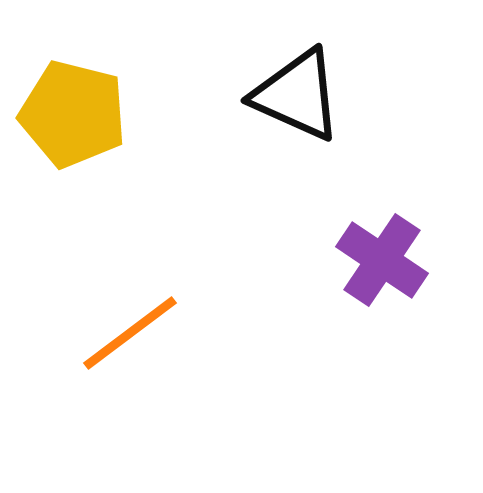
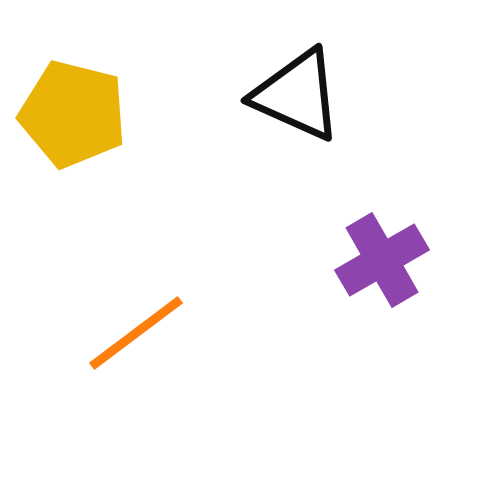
purple cross: rotated 26 degrees clockwise
orange line: moved 6 px right
